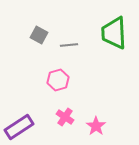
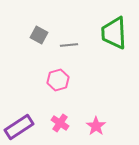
pink cross: moved 5 px left, 6 px down
